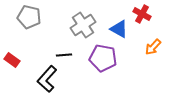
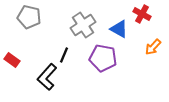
black line: rotated 63 degrees counterclockwise
black L-shape: moved 2 px up
